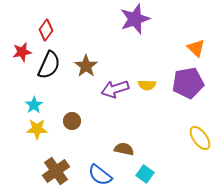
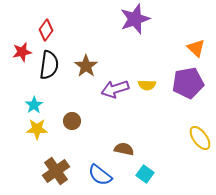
black semicircle: rotated 16 degrees counterclockwise
